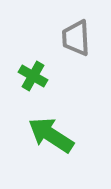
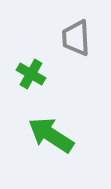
green cross: moved 2 px left, 2 px up
